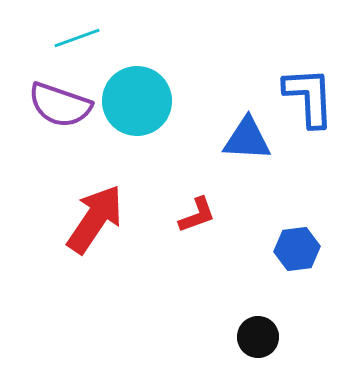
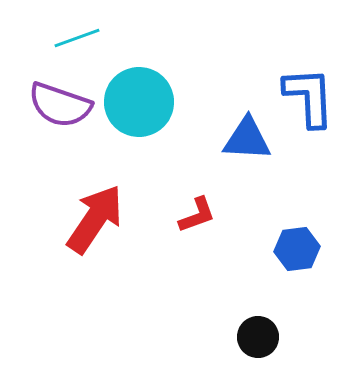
cyan circle: moved 2 px right, 1 px down
